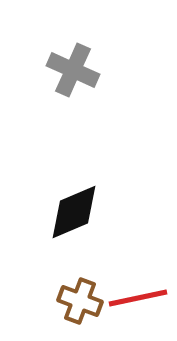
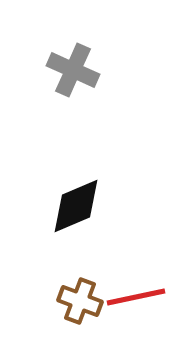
black diamond: moved 2 px right, 6 px up
red line: moved 2 px left, 1 px up
